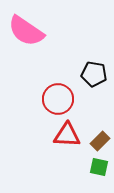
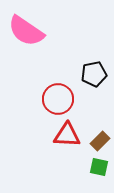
black pentagon: rotated 20 degrees counterclockwise
